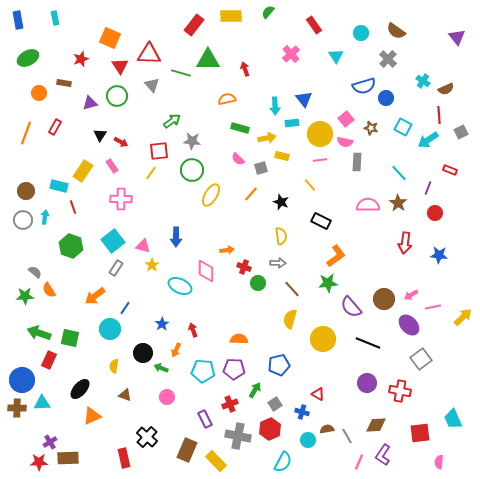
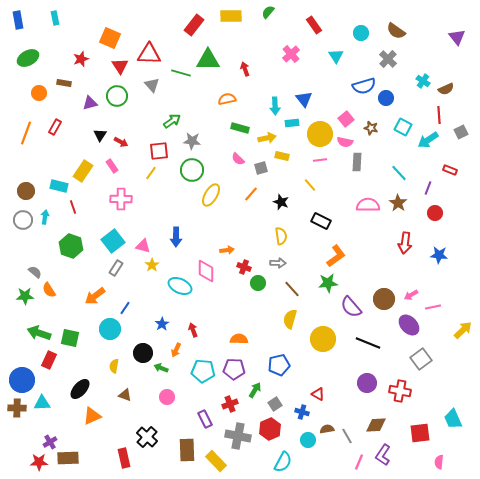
yellow arrow at (463, 317): moved 13 px down
brown rectangle at (187, 450): rotated 25 degrees counterclockwise
